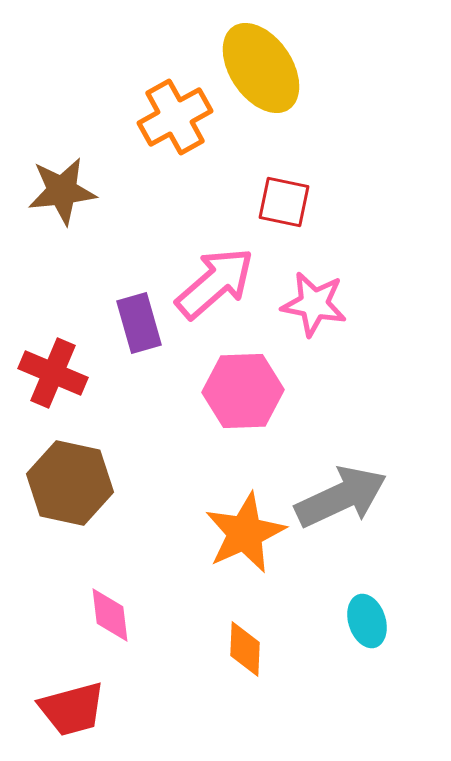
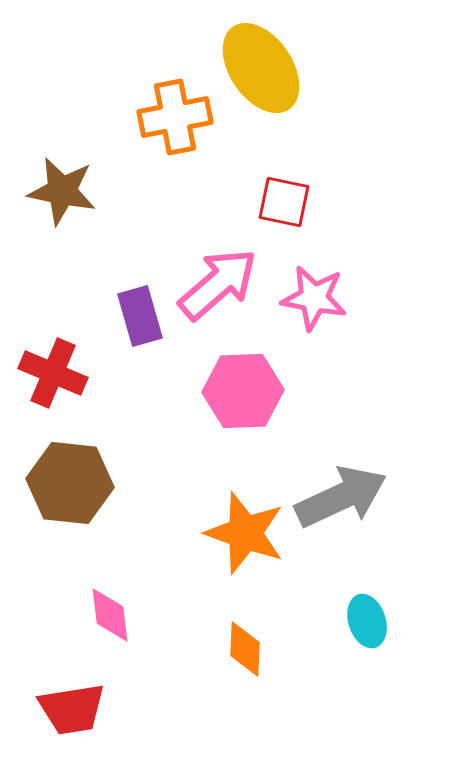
orange cross: rotated 18 degrees clockwise
brown star: rotated 18 degrees clockwise
pink arrow: moved 3 px right, 1 px down
pink star: moved 6 px up
purple rectangle: moved 1 px right, 7 px up
brown hexagon: rotated 6 degrees counterclockwise
orange star: rotated 28 degrees counterclockwise
red trapezoid: rotated 6 degrees clockwise
